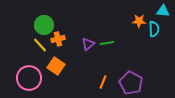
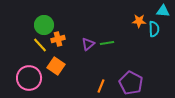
orange line: moved 2 px left, 4 px down
